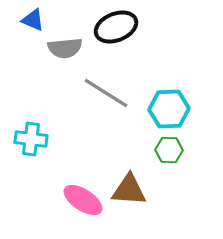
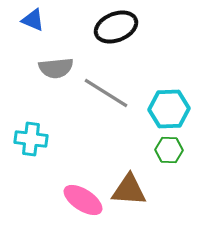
gray semicircle: moved 9 px left, 20 px down
